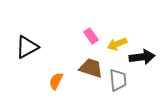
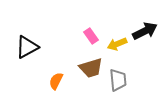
black arrow: moved 3 px right, 26 px up; rotated 20 degrees counterclockwise
brown trapezoid: rotated 145 degrees clockwise
